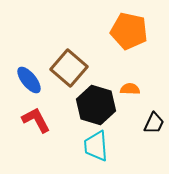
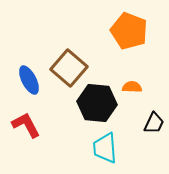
orange pentagon: rotated 9 degrees clockwise
blue ellipse: rotated 12 degrees clockwise
orange semicircle: moved 2 px right, 2 px up
black hexagon: moved 1 px right, 2 px up; rotated 12 degrees counterclockwise
red L-shape: moved 10 px left, 5 px down
cyan trapezoid: moved 9 px right, 2 px down
